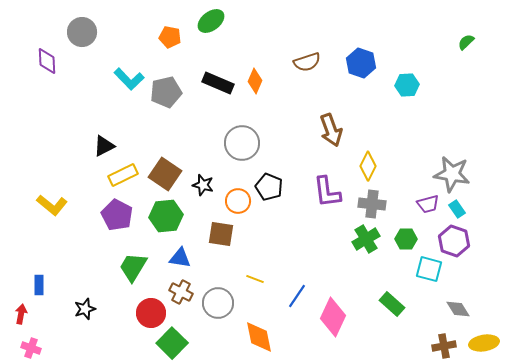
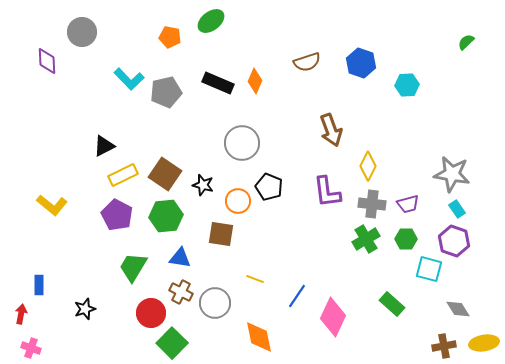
purple trapezoid at (428, 204): moved 20 px left
gray circle at (218, 303): moved 3 px left
